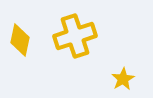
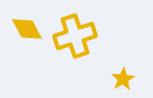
yellow diamond: moved 7 px right, 11 px up; rotated 40 degrees counterclockwise
